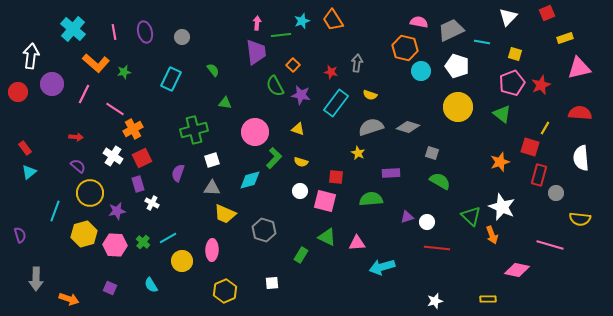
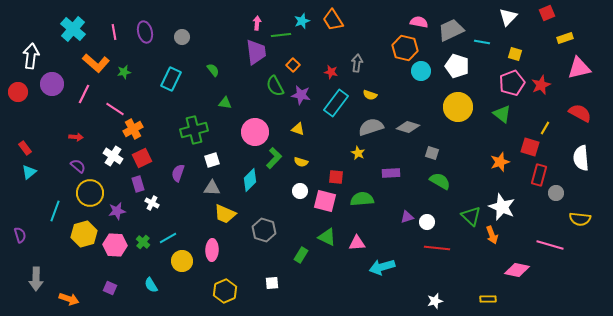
red semicircle at (580, 113): rotated 25 degrees clockwise
cyan diamond at (250, 180): rotated 30 degrees counterclockwise
green semicircle at (371, 199): moved 9 px left
